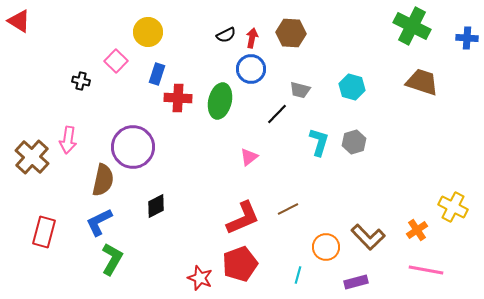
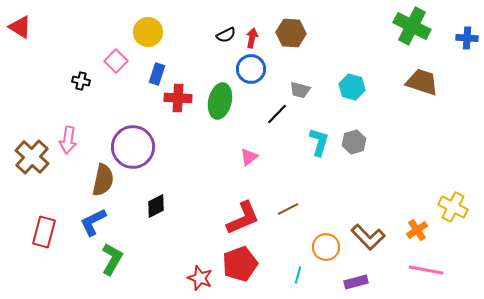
red triangle: moved 1 px right, 6 px down
blue L-shape: moved 6 px left
